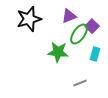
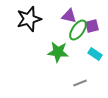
purple triangle: rotated 35 degrees clockwise
purple square: rotated 32 degrees clockwise
green ellipse: moved 1 px left, 4 px up
cyan rectangle: rotated 72 degrees counterclockwise
